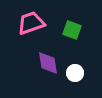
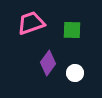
green square: rotated 18 degrees counterclockwise
purple diamond: rotated 45 degrees clockwise
